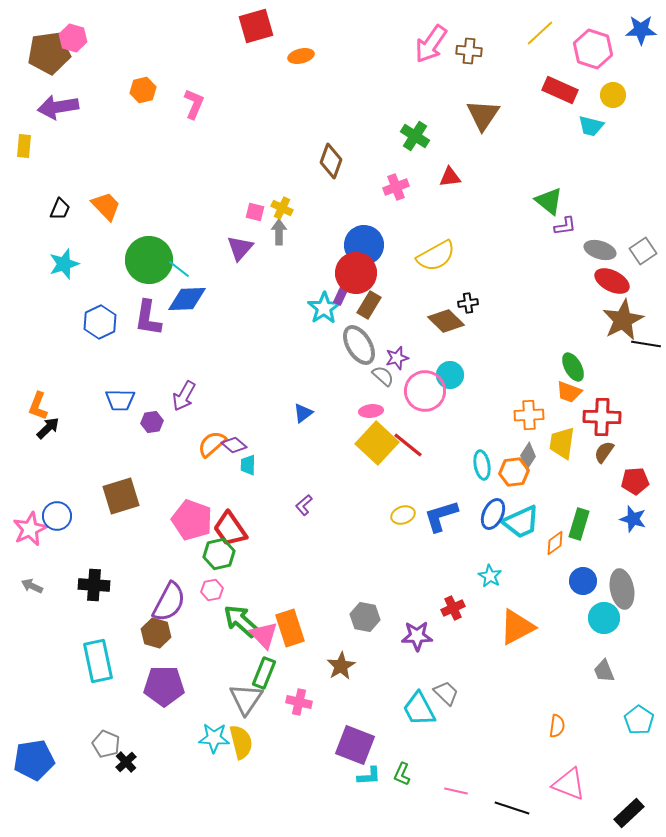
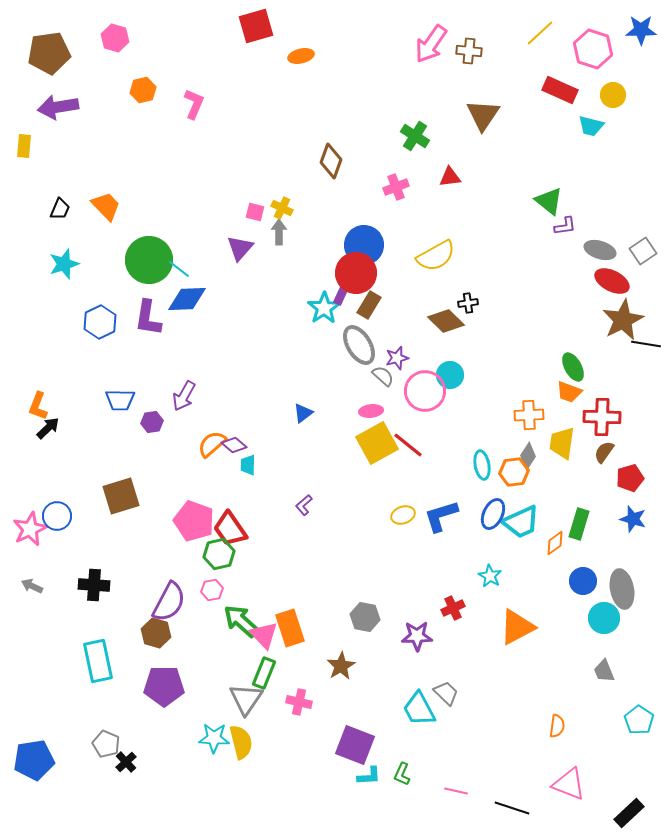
pink hexagon at (73, 38): moved 42 px right
yellow square at (377, 443): rotated 18 degrees clockwise
red pentagon at (635, 481): moved 5 px left, 3 px up; rotated 12 degrees counterclockwise
pink pentagon at (192, 520): moved 2 px right, 1 px down
